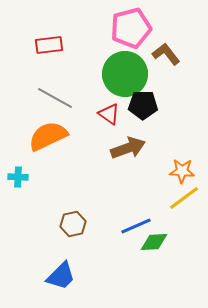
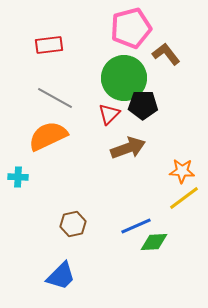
green circle: moved 1 px left, 4 px down
red triangle: rotated 40 degrees clockwise
